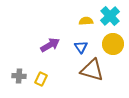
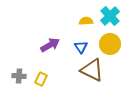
yellow circle: moved 3 px left
brown triangle: rotated 10 degrees clockwise
